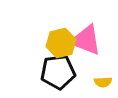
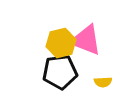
black pentagon: moved 2 px right
